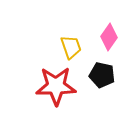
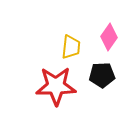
yellow trapezoid: rotated 25 degrees clockwise
black pentagon: rotated 15 degrees counterclockwise
